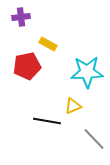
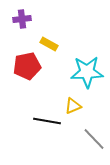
purple cross: moved 1 px right, 2 px down
yellow rectangle: moved 1 px right
